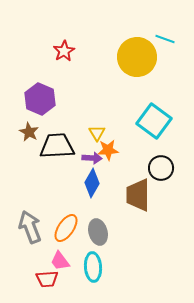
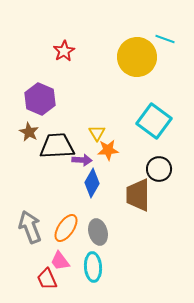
purple arrow: moved 10 px left, 2 px down
black circle: moved 2 px left, 1 px down
red trapezoid: rotated 70 degrees clockwise
